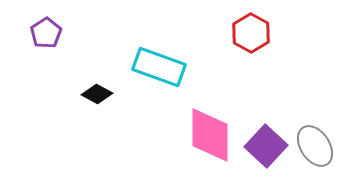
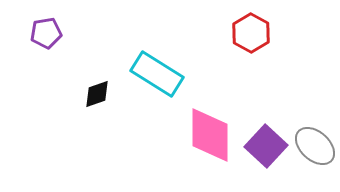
purple pentagon: rotated 24 degrees clockwise
cyan rectangle: moved 2 px left, 7 px down; rotated 12 degrees clockwise
black diamond: rotated 48 degrees counterclockwise
gray ellipse: rotated 15 degrees counterclockwise
